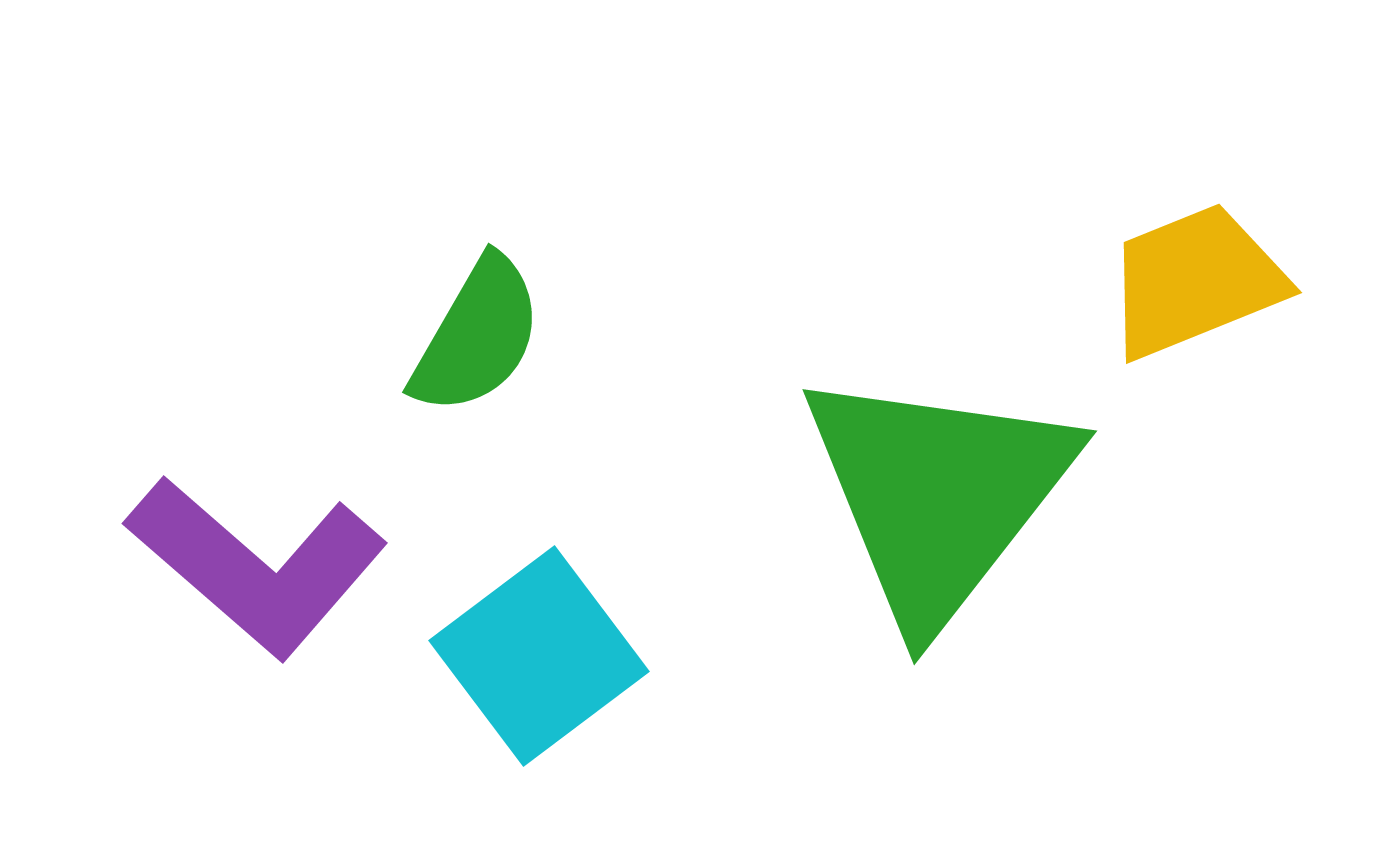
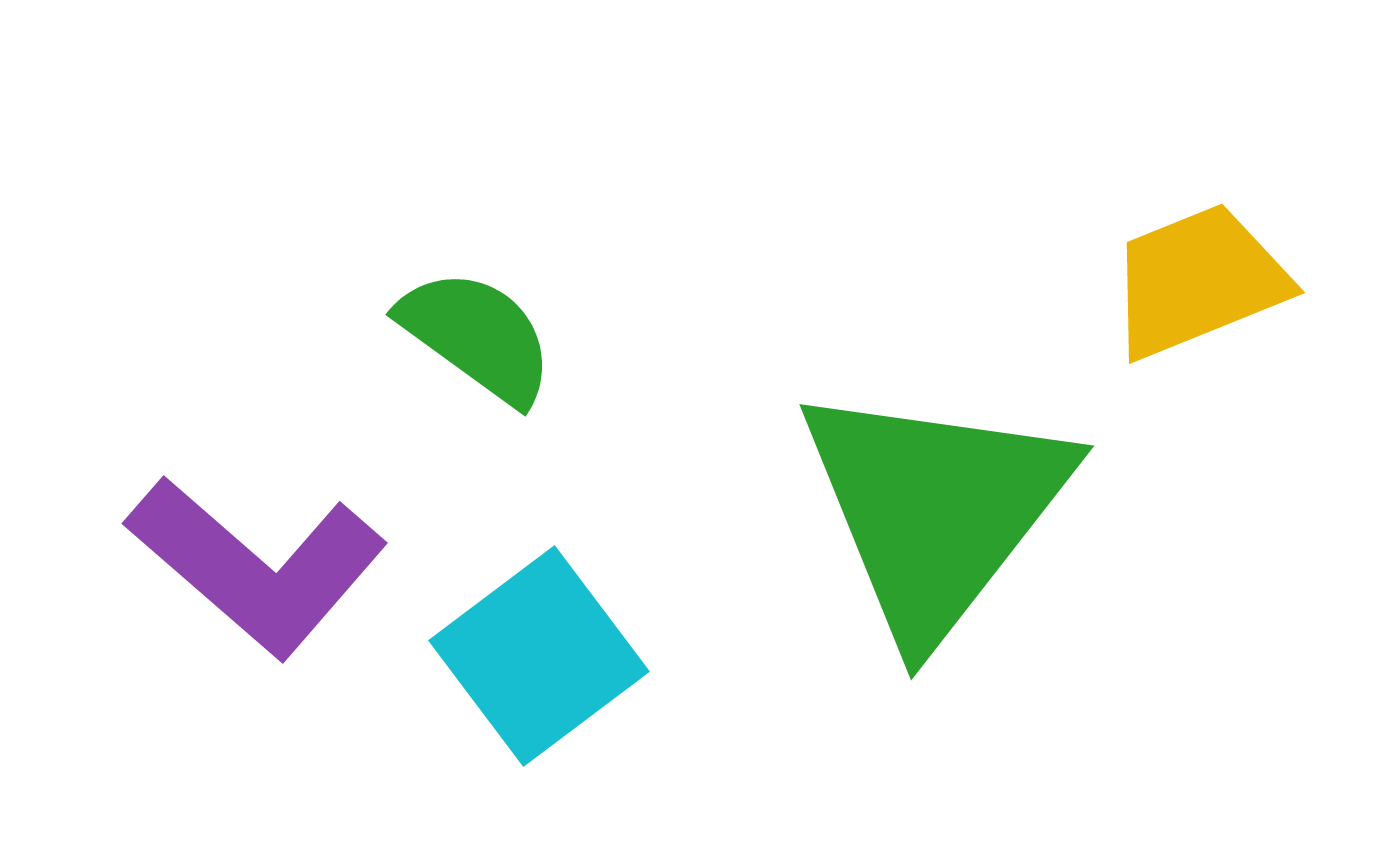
yellow trapezoid: moved 3 px right
green semicircle: rotated 84 degrees counterclockwise
green triangle: moved 3 px left, 15 px down
